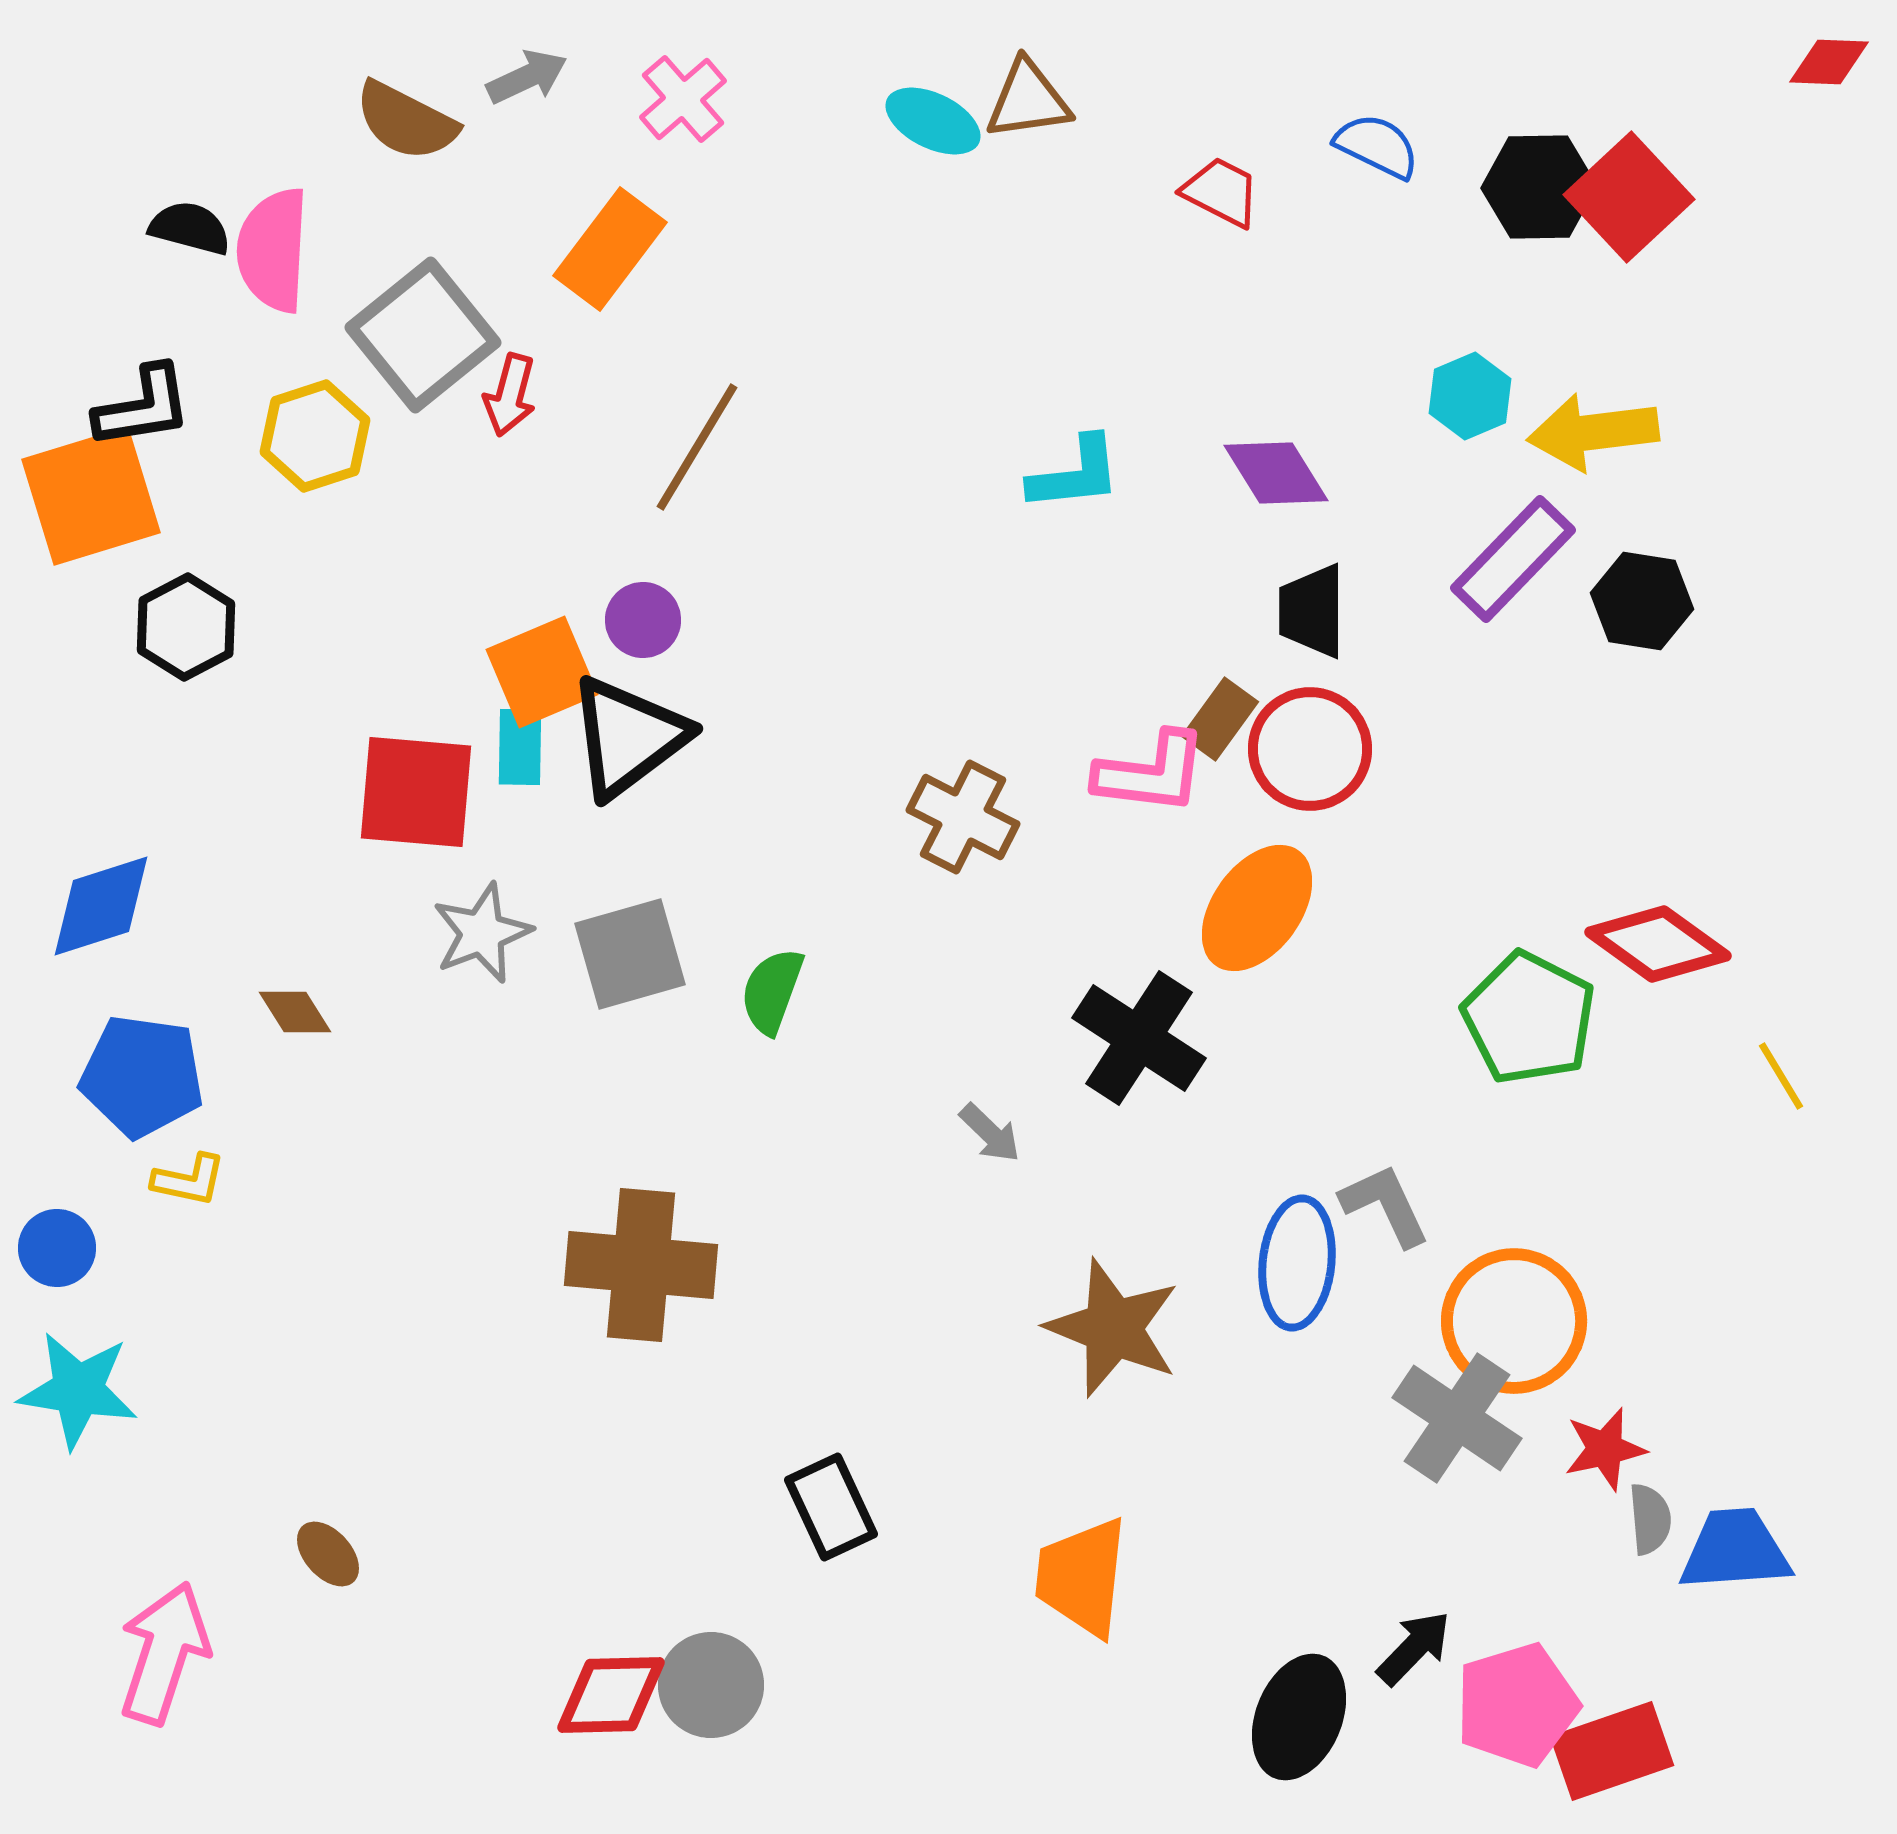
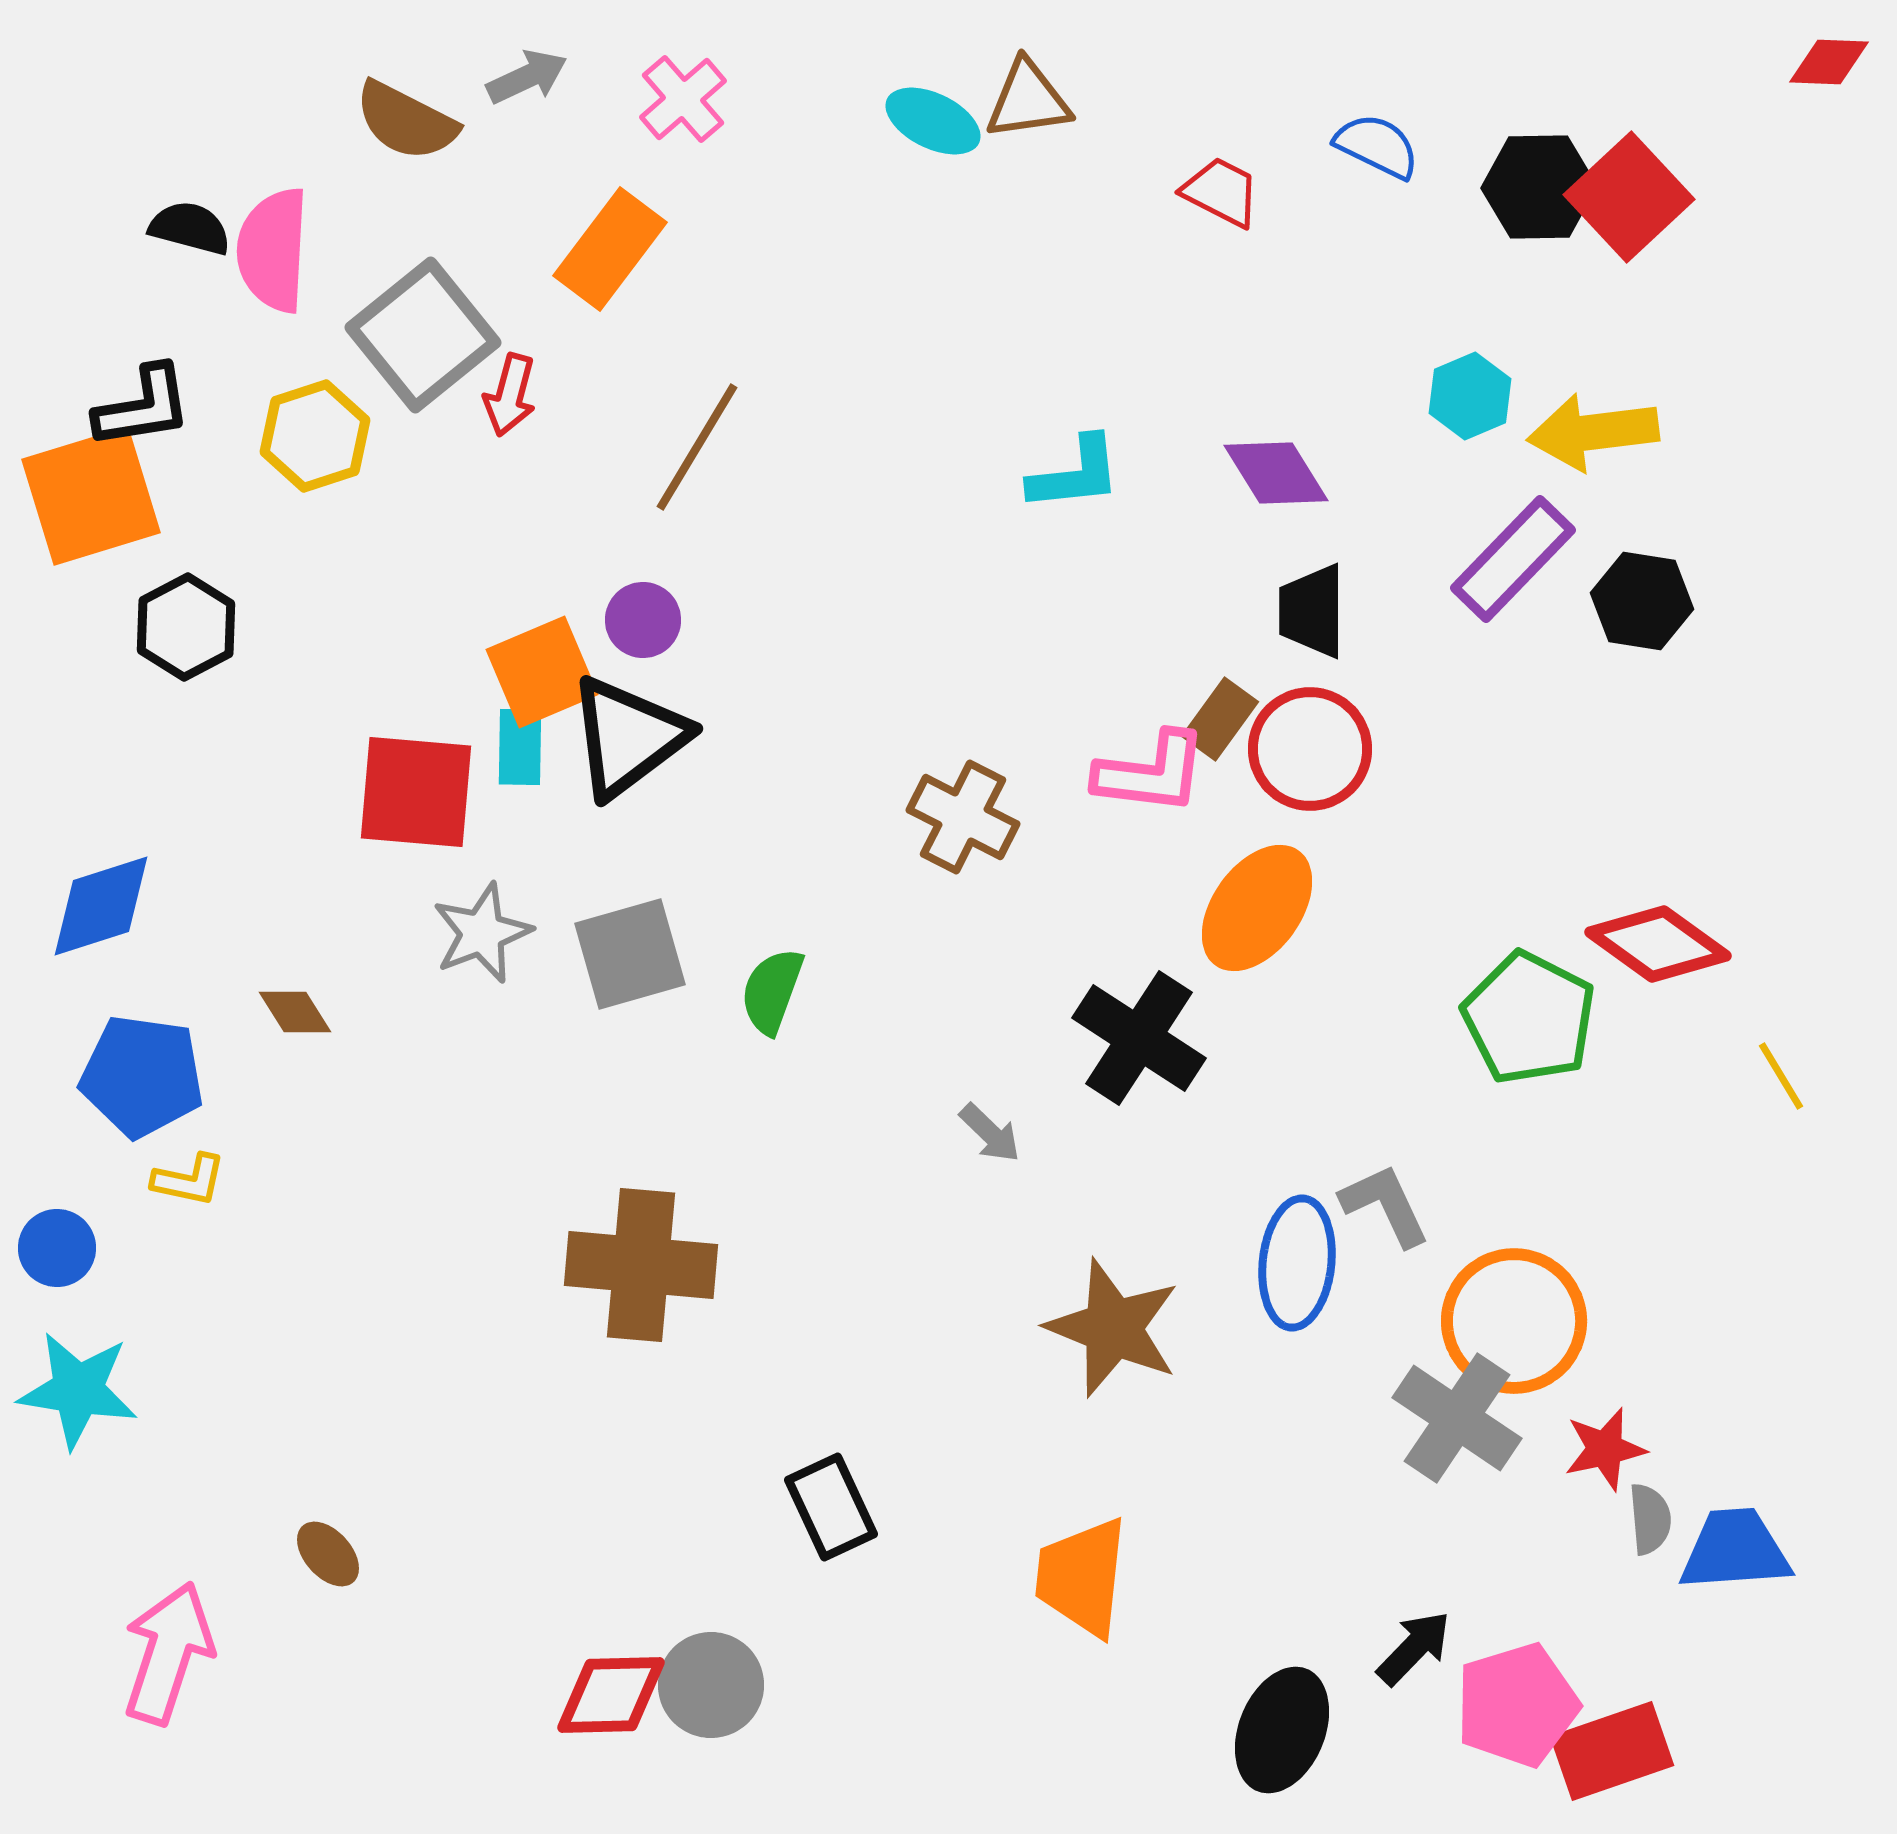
pink arrow at (164, 1653): moved 4 px right
black ellipse at (1299, 1717): moved 17 px left, 13 px down
